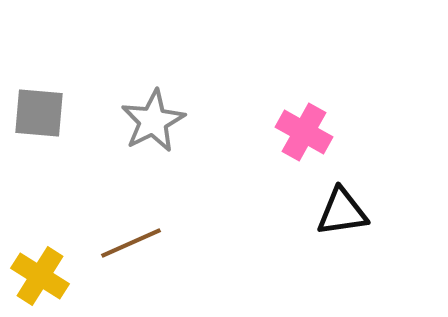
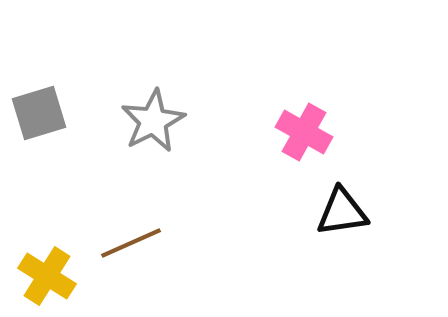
gray square: rotated 22 degrees counterclockwise
yellow cross: moved 7 px right
